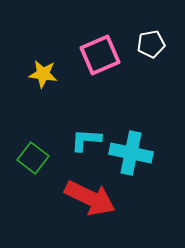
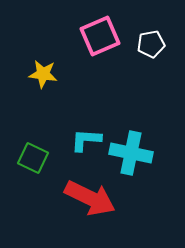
pink square: moved 19 px up
green square: rotated 12 degrees counterclockwise
